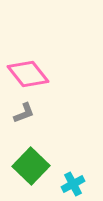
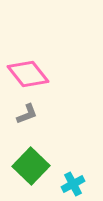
gray L-shape: moved 3 px right, 1 px down
